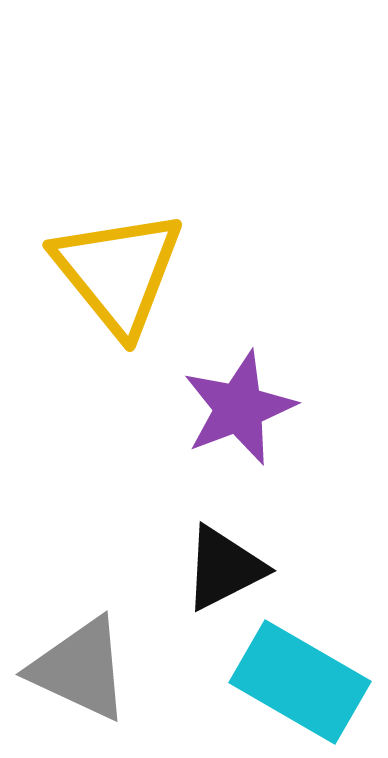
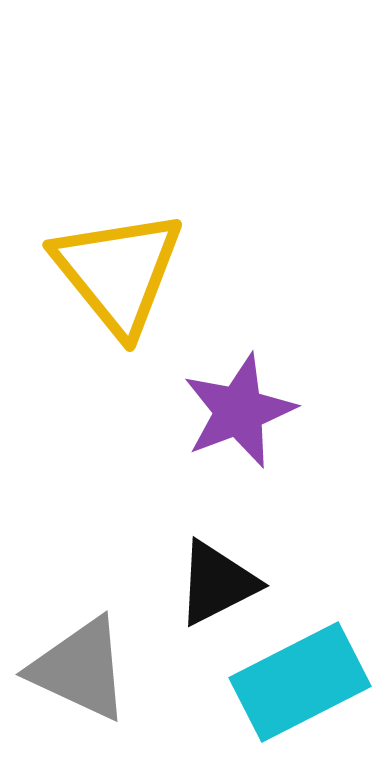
purple star: moved 3 px down
black triangle: moved 7 px left, 15 px down
cyan rectangle: rotated 57 degrees counterclockwise
